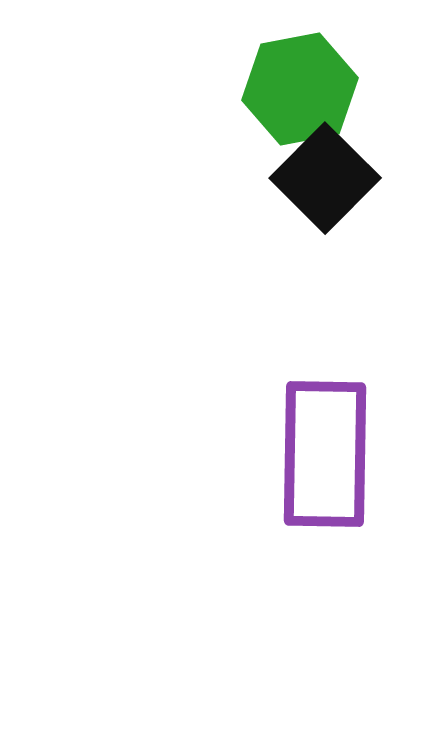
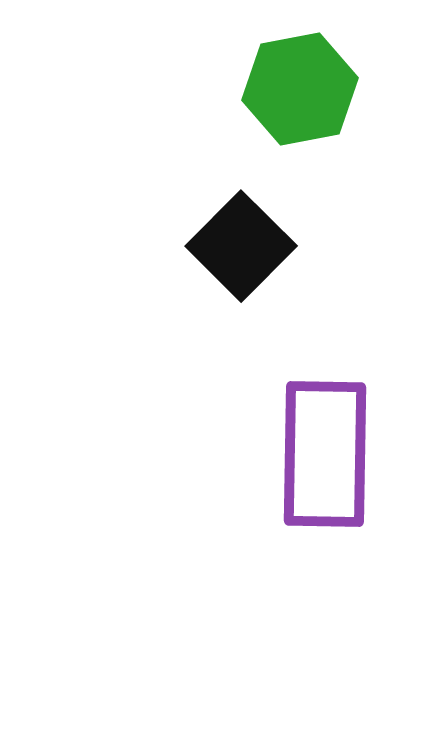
black square: moved 84 px left, 68 px down
